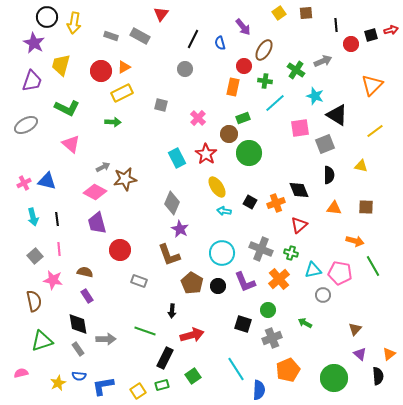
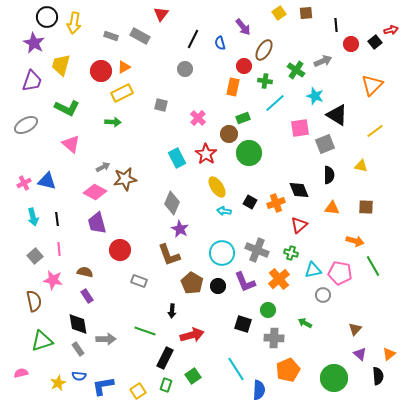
black square at (371, 35): moved 4 px right, 7 px down; rotated 24 degrees counterclockwise
orange triangle at (334, 208): moved 2 px left
gray cross at (261, 249): moved 4 px left, 1 px down
gray cross at (272, 338): moved 2 px right; rotated 24 degrees clockwise
green rectangle at (162, 385): moved 4 px right; rotated 56 degrees counterclockwise
